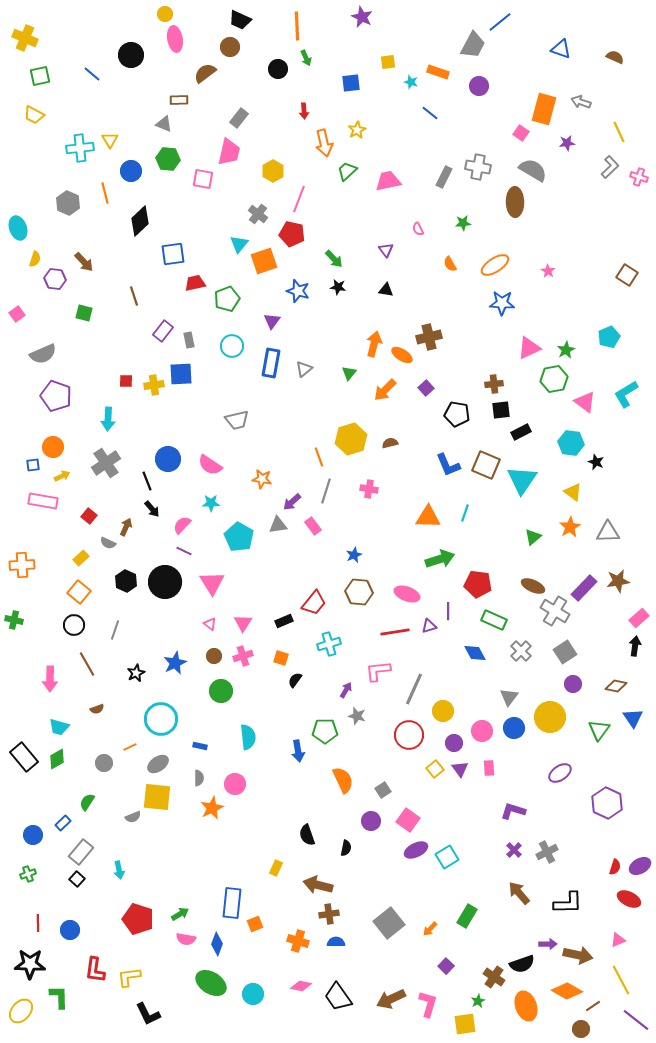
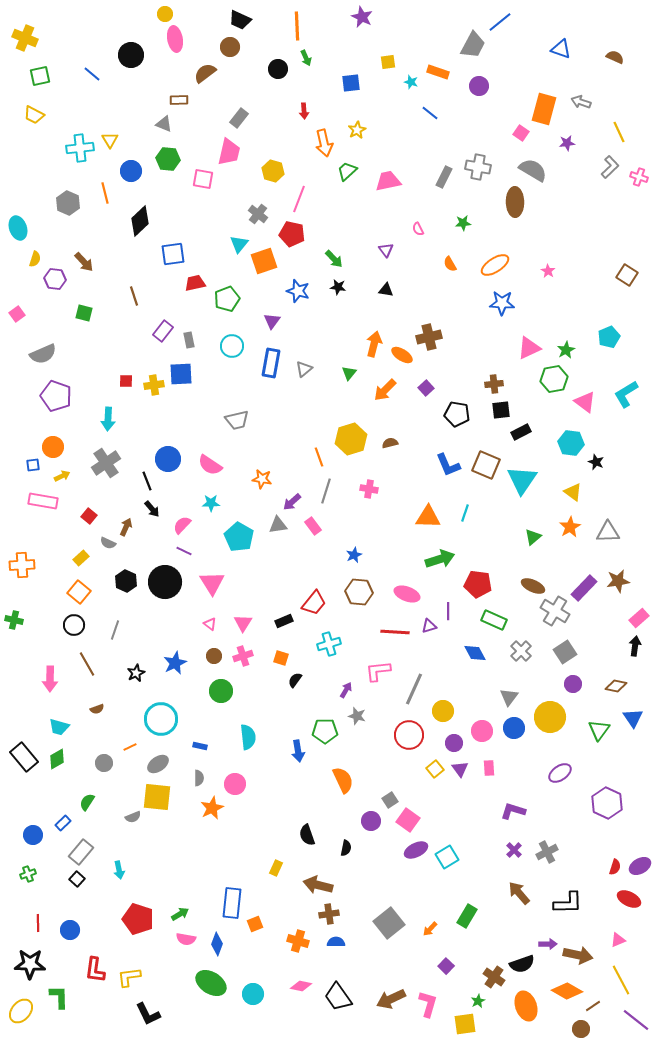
yellow hexagon at (273, 171): rotated 15 degrees counterclockwise
red line at (395, 632): rotated 12 degrees clockwise
gray square at (383, 790): moved 7 px right, 10 px down
